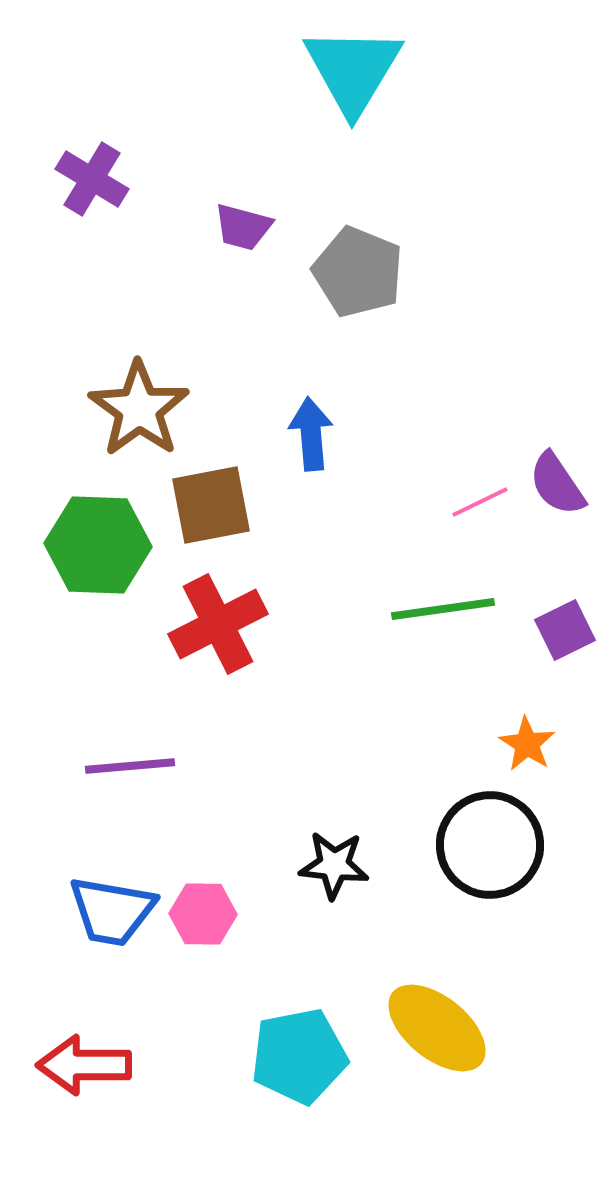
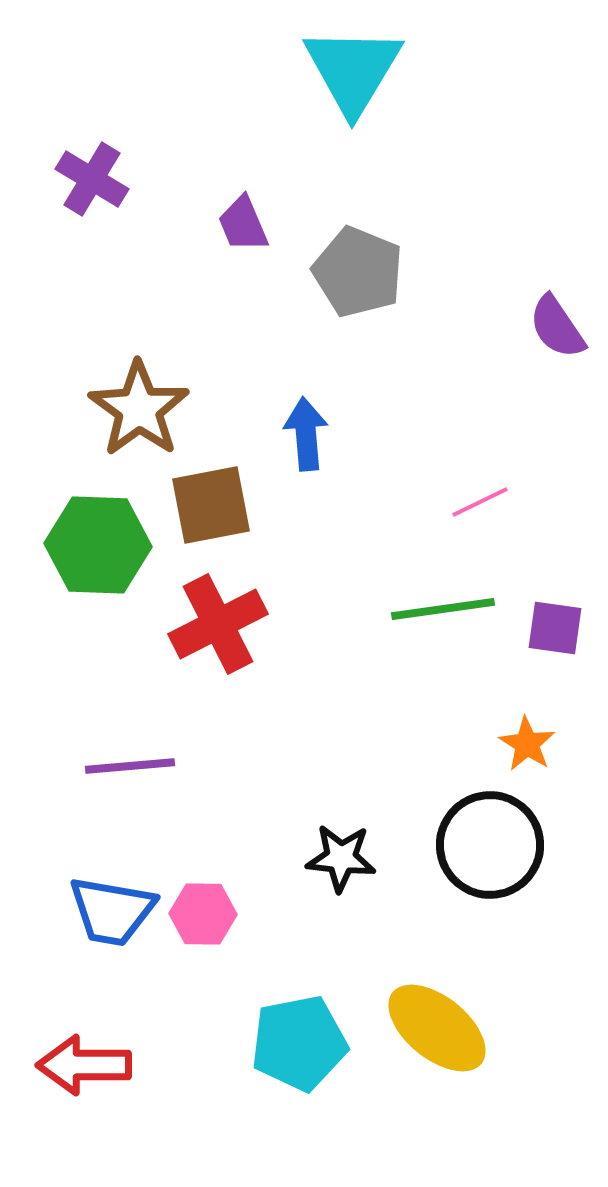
purple trapezoid: moved 3 px up; rotated 52 degrees clockwise
blue arrow: moved 5 px left
purple semicircle: moved 157 px up
purple square: moved 10 px left, 2 px up; rotated 34 degrees clockwise
black star: moved 7 px right, 7 px up
cyan pentagon: moved 13 px up
